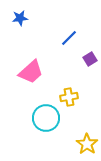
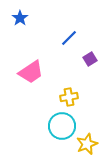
blue star: rotated 28 degrees counterclockwise
pink trapezoid: rotated 8 degrees clockwise
cyan circle: moved 16 px right, 8 px down
yellow star: rotated 15 degrees clockwise
